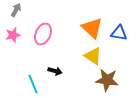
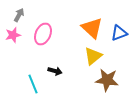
gray arrow: moved 3 px right, 5 px down
blue triangle: rotated 30 degrees counterclockwise
yellow triangle: rotated 48 degrees clockwise
